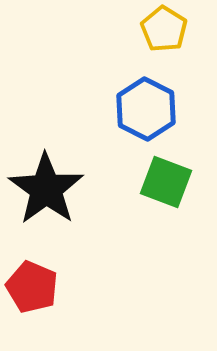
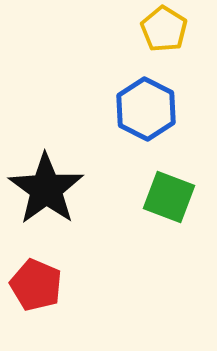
green square: moved 3 px right, 15 px down
red pentagon: moved 4 px right, 2 px up
